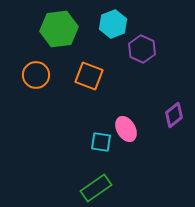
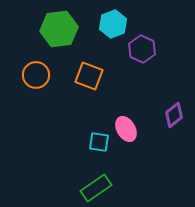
cyan square: moved 2 px left
